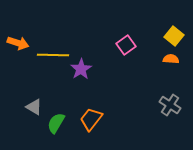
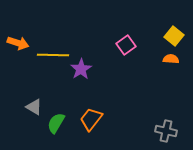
gray cross: moved 4 px left, 26 px down; rotated 20 degrees counterclockwise
